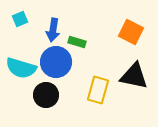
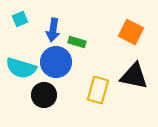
black circle: moved 2 px left
